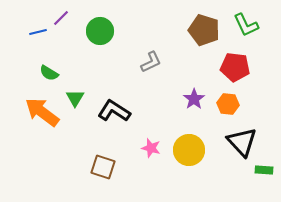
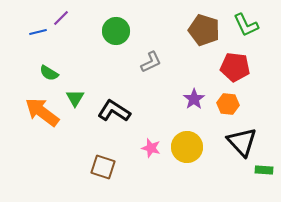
green circle: moved 16 px right
yellow circle: moved 2 px left, 3 px up
